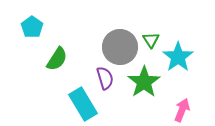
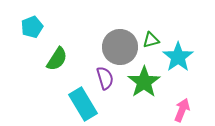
cyan pentagon: rotated 15 degrees clockwise
green triangle: rotated 48 degrees clockwise
